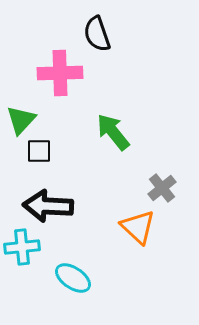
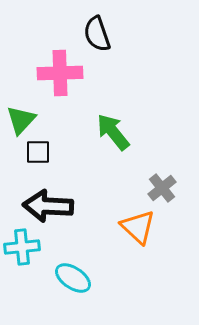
black square: moved 1 px left, 1 px down
